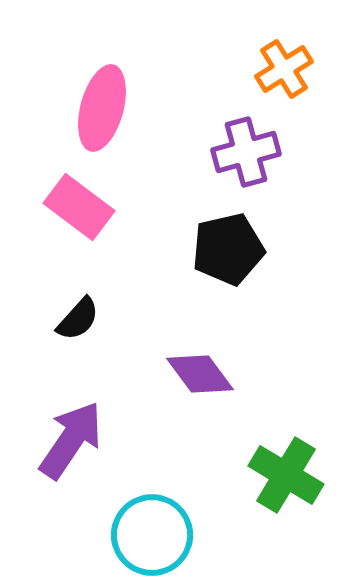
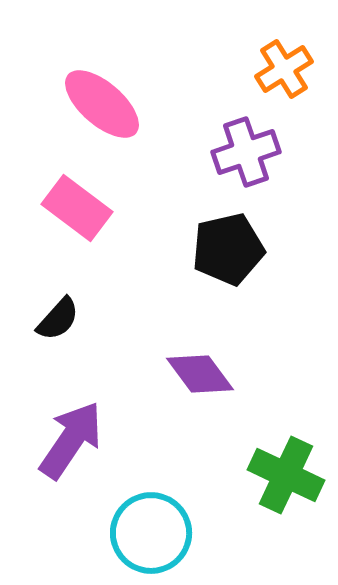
pink ellipse: moved 4 px up; rotated 64 degrees counterclockwise
purple cross: rotated 4 degrees counterclockwise
pink rectangle: moved 2 px left, 1 px down
black semicircle: moved 20 px left
green cross: rotated 6 degrees counterclockwise
cyan circle: moved 1 px left, 2 px up
